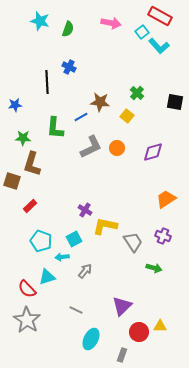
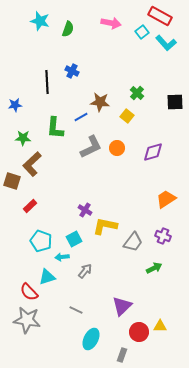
cyan L-shape at (159, 46): moved 7 px right, 3 px up
blue cross at (69, 67): moved 3 px right, 4 px down
black square at (175, 102): rotated 12 degrees counterclockwise
brown L-shape at (32, 164): rotated 30 degrees clockwise
gray trapezoid at (133, 242): rotated 70 degrees clockwise
green arrow at (154, 268): rotated 42 degrees counterclockwise
red semicircle at (27, 289): moved 2 px right, 3 px down
gray star at (27, 320): rotated 24 degrees counterclockwise
